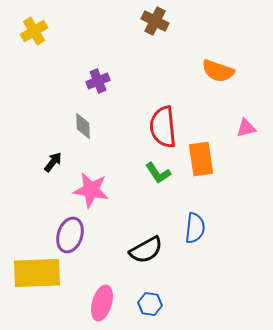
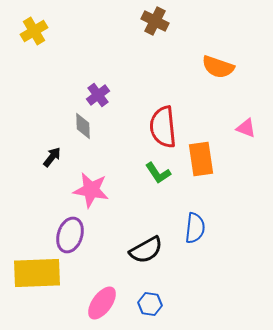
orange semicircle: moved 4 px up
purple cross: moved 14 px down; rotated 15 degrees counterclockwise
pink triangle: rotated 35 degrees clockwise
black arrow: moved 1 px left, 5 px up
pink ellipse: rotated 20 degrees clockwise
